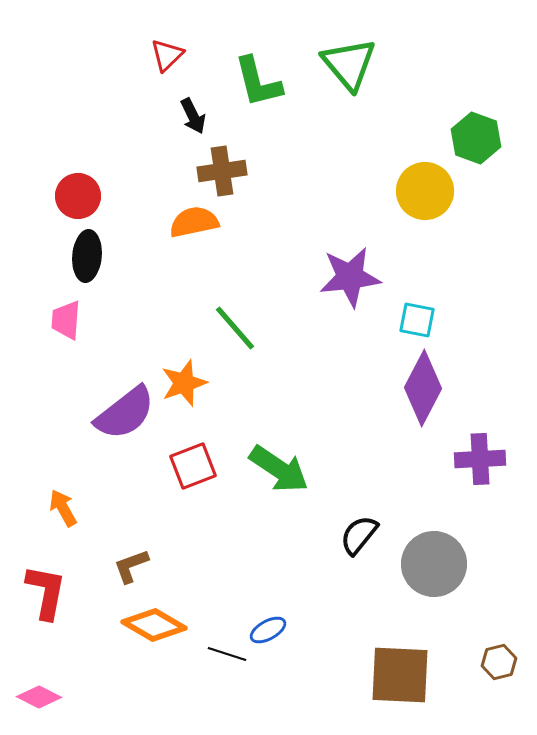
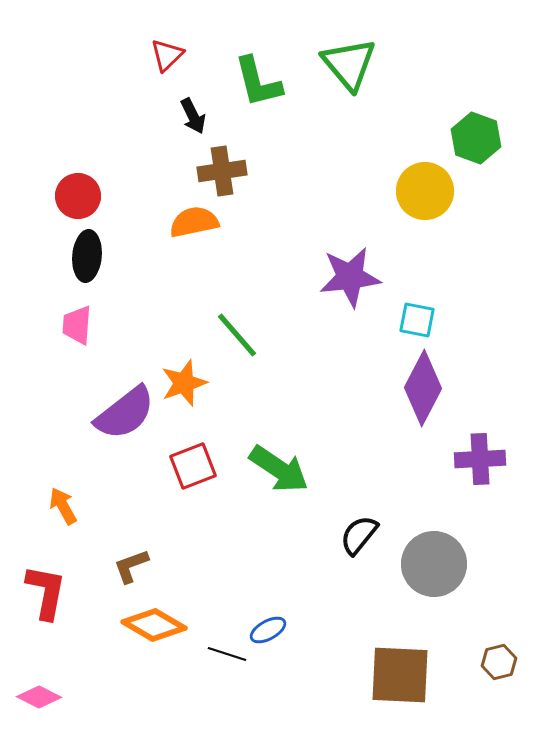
pink trapezoid: moved 11 px right, 5 px down
green line: moved 2 px right, 7 px down
orange arrow: moved 2 px up
